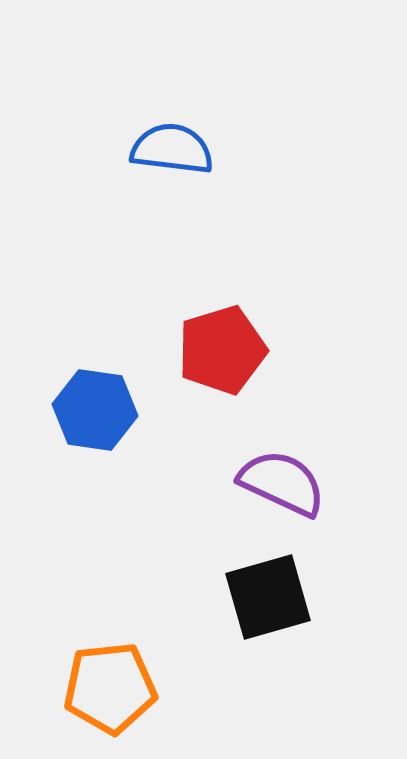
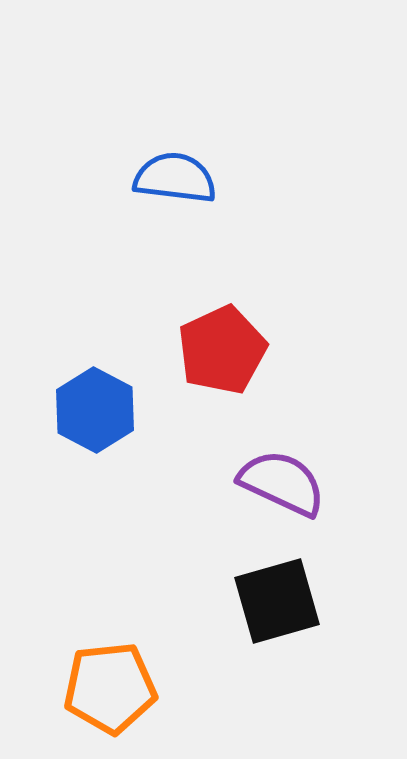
blue semicircle: moved 3 px right, 29 px down
red pentagon: rotated 8 degrees counterclockwise
blue hexagon: rotated 20 degrees clockwise
black square: moved 9 px right, 4 px down
